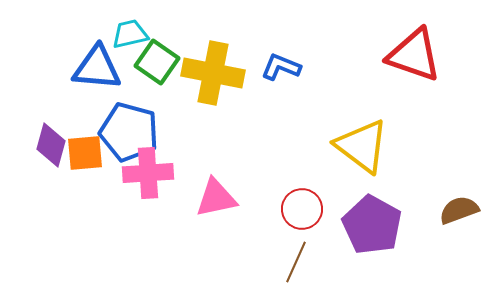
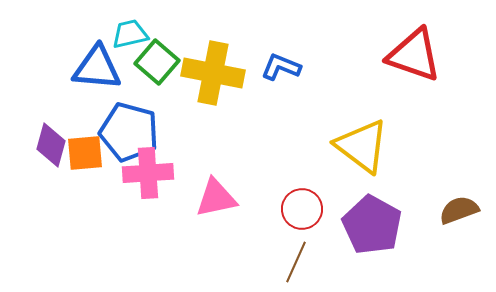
green square: rotated 6 degrees clockwise
